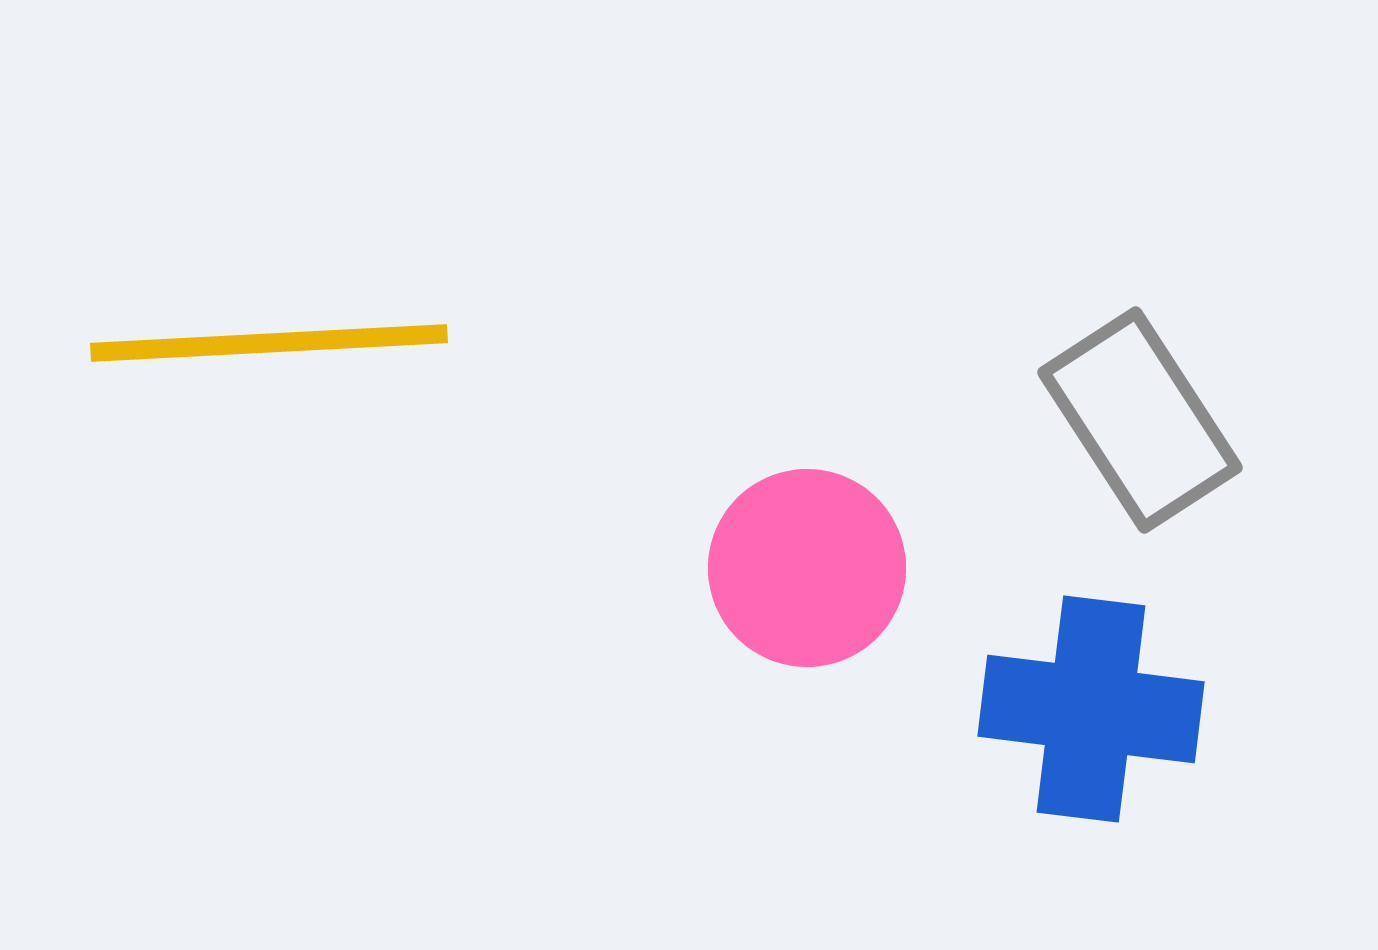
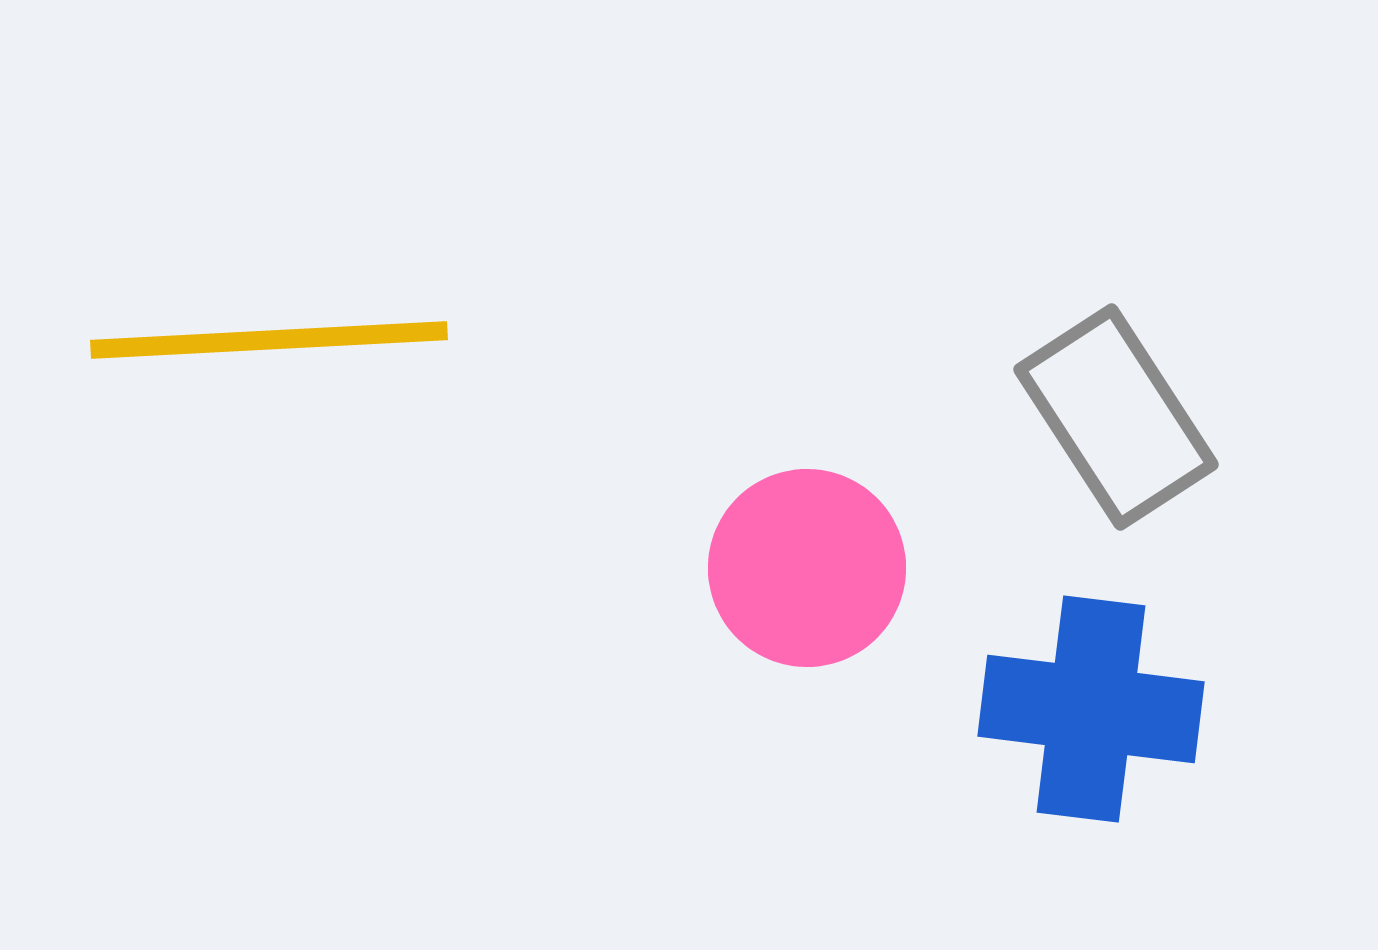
yellow line: moved 3 px up
gray rectangle: moved 24 px left, 3 px up
